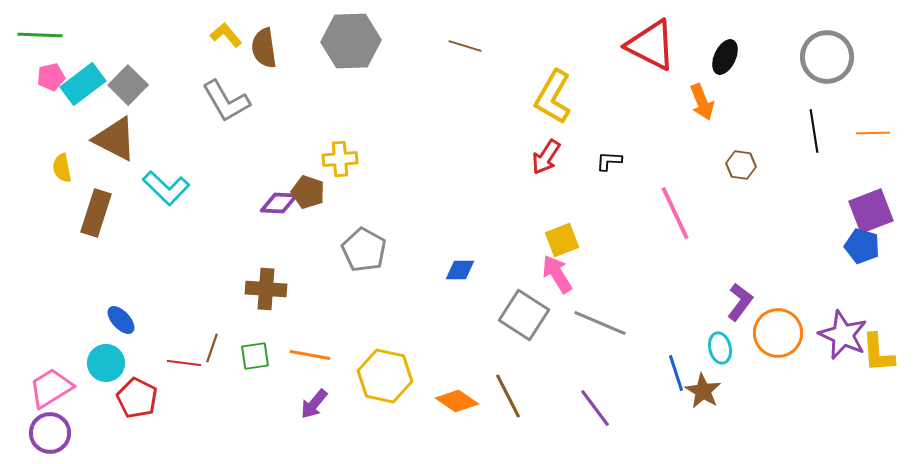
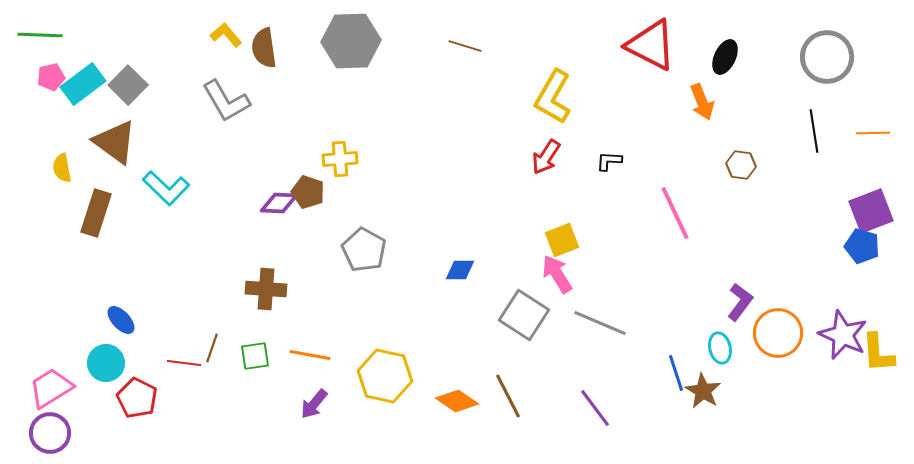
brown triangle at (115, 139): moved 3 px down; rotated 9 degrees clockwise
